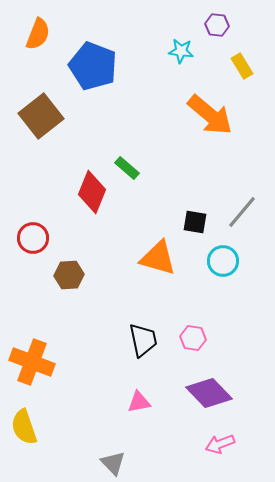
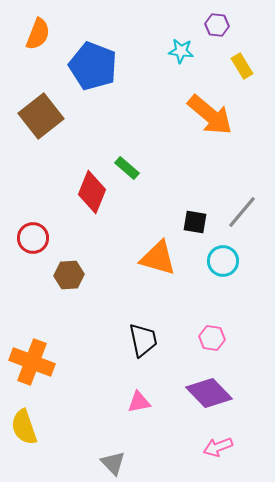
pink hexagon: moved 19 px right
pink arrow: moved 2 px left, 3 px down
